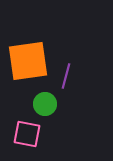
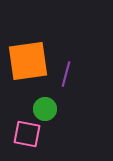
purple line: moved 2 px up
green circle: moved 5 px down
